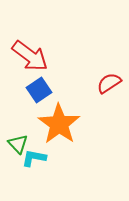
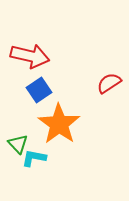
red arrow: rotated 24 degrees counterclockwise
